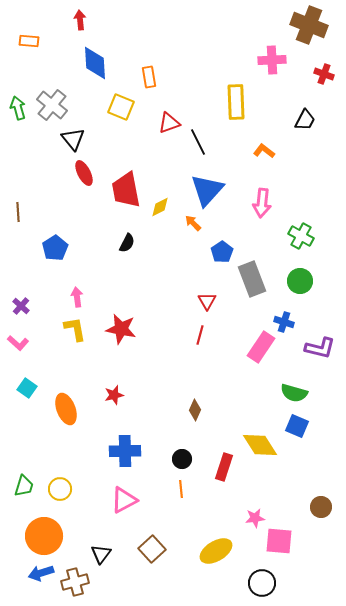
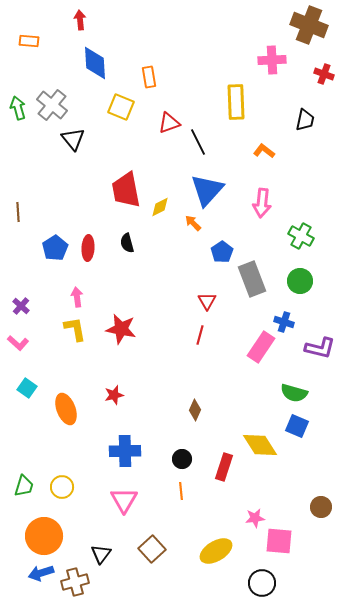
black trapezoid at (305, 120): rotated 15 degrees counterclockwise
red ellipse at (84, 173): moved 4 px right, 75 px down; rotated 30 degrees clockwise
black semicircle at (127, 243): rotated 138 degrees clockwise
yellow circle at (60, 489): moved 2 px right, 2 px up
orange line at (181, 489): moved 2 px down
pink triangle at (124, 500): rotated 32 degrees counterclockwise
